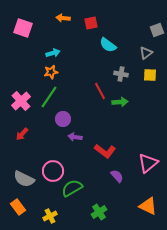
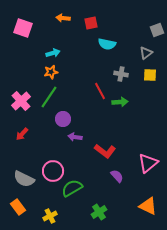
cyan semicircle: moved 1 px left, 1 px up; rotated 24 degrees counterclockwise
